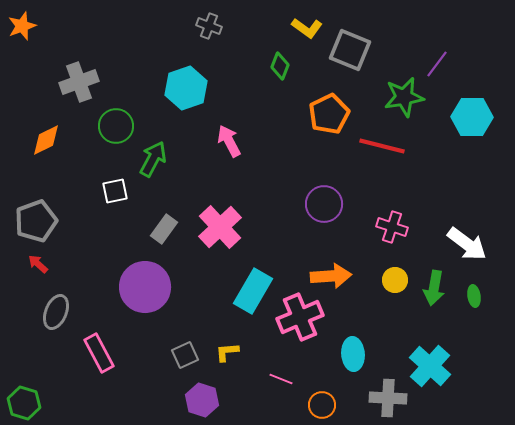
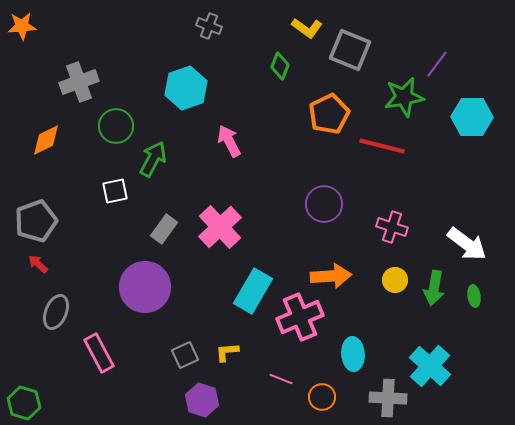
orange star at (22, 26): rotated 16 degrees clockwise
orange circle at (322, 405): moved 8 px up
